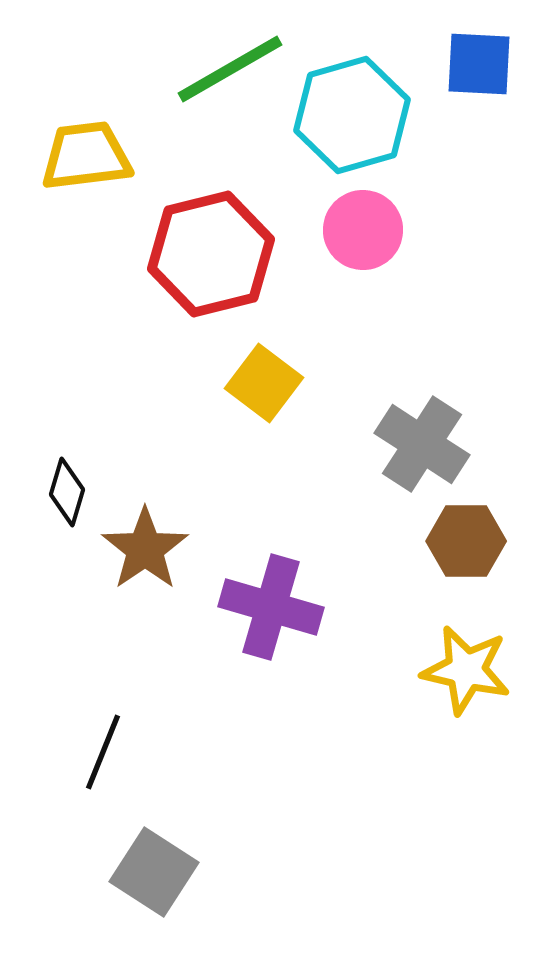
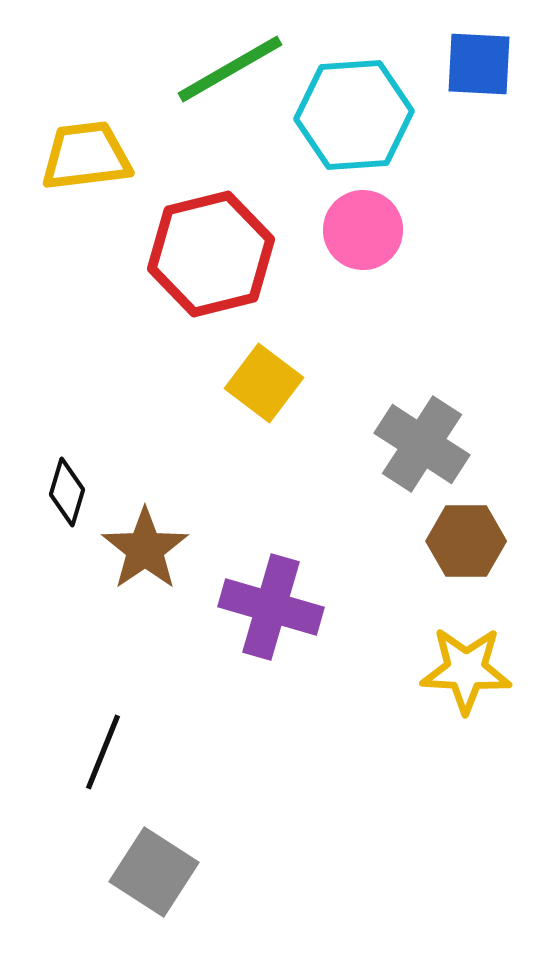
cyan hexagon: moved 2 px right; rotated 12 degrees clockwise
yellow star: rotated 10 degrees counterclockwise
